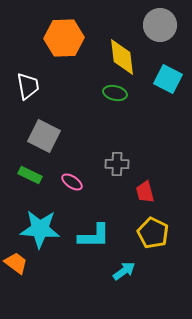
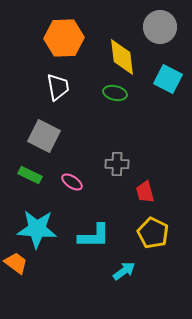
gray circle: moved 2 px down
white trapezoid: moved 30 px right, 1 px down
cyan star: moved 3 px left
